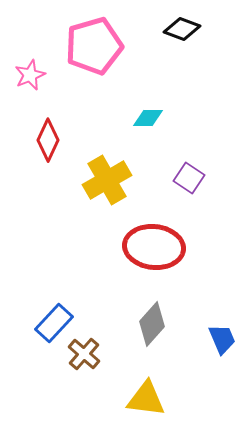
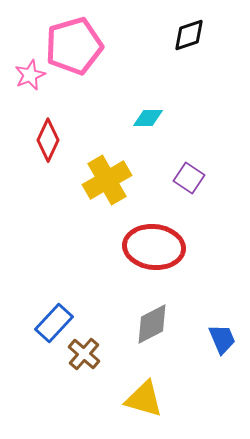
black diamond: moved 7 px right, 6 px down; rotated 39 degrees counterclockwise
pink pentagon: moved 20 px left
gray diamond: rotated 21 degrees clockwise
yellow triangle: moved 2 px left; rotated 9 degrees clockwise
